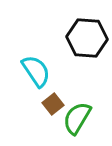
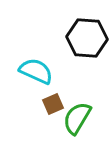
cyan semicircle: rotated 32 degrees counterclockwise
brown square: rotated 15 degrees clockwise
